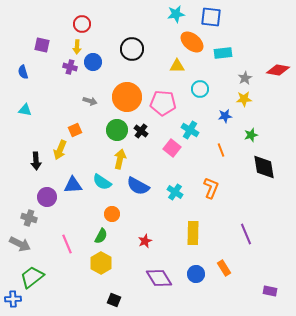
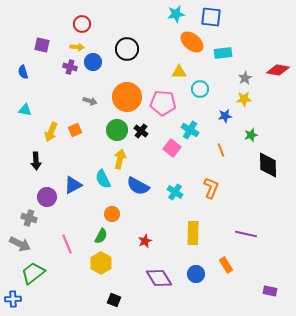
yellow arrow at (77, 47): rotated 88 degrees counterclockwise
black circle at (132, 49): moved 5 px left
yellow triangle at (177, 66): moved 2 px right, 6 px down
yellow arrow at (60, 150): moved 9 px left, 18 px up
black diamond at (264, 167): moved 4 px right, 2 px up; rotated 8 degrees clockwise
cyan semicircle at (102, 182): moved 1 px right, 3 px up; rotated 30 degrees clockwise
blue triangle at (73, 185): rotated 24 degrees counterclockwise
purple line at (246, 234): rotated 55 degrees counterclockwise
orange rectangle at (224, 268): moved 2 px right, 3 px up
green trapezoid at (32, 277): moved 1 px right, 4 px up
